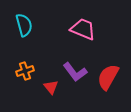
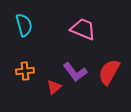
orange cross: rotated 12 degrees clockwise
red semicircle: moved 1 px right, 5 px up
red triangle: moved 3 px right; rotated 28 degrees clockwise
